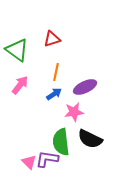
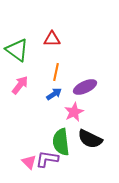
red triangle: rotated 18 degrees clockwise
pink star: rotated 18 degrees counterclockwise
